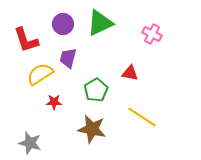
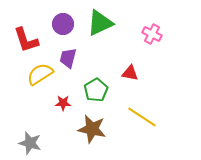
red star: moved 9 px right, 1 px down
